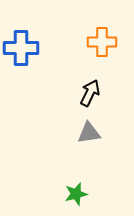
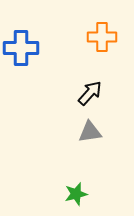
orange cross: moved 5 px up
black arrow: rotated 16 degrees clockwise
gray triangle: moved 1 px right, 1 px up
